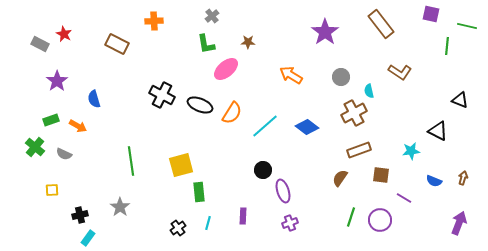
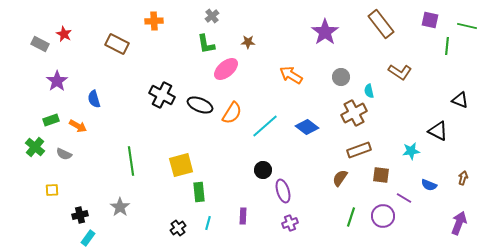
purple square at (431, 14): moved 1 px left, 6 px down
blue semicircle at (434, 181): moved 5 px left, 4 px down
purple circle at (380, 220): moved 3 px right, 4 px up
